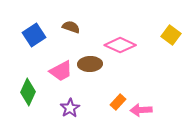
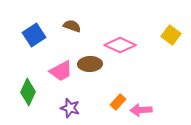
brown semicircle: moved 1 px right, 1 px up
purple star: rotated 24 degrees counterclockwise
